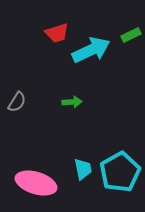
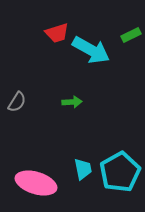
cyan arrow: rotated 54 degrees clockwise
